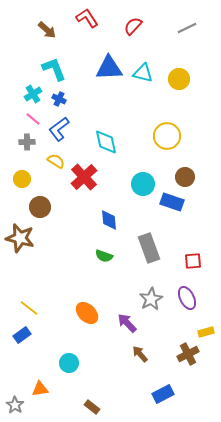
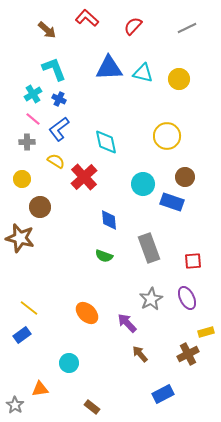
red L-shape at (87, 18): rotated 15 degrees counterclockwise
